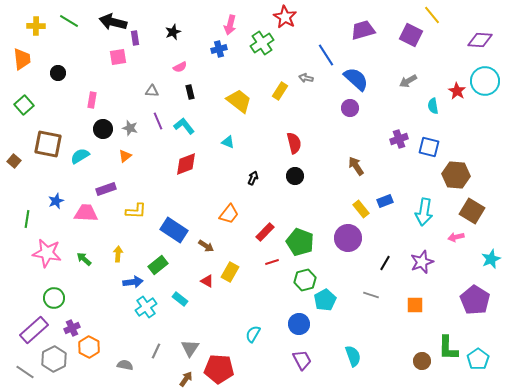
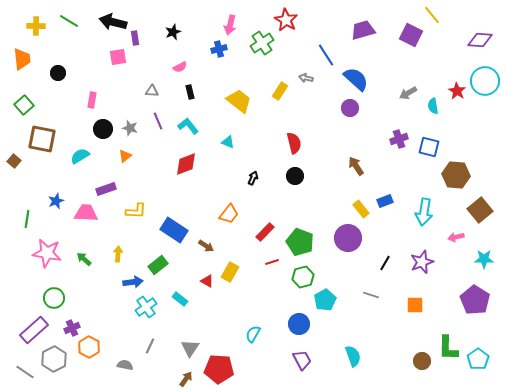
red star at (285, 17): moved 1 px right, 3 px down
gray arrow at (408, 81): moved 12 px down
cyan L-shape at (184, 126): moved 4 px right
brown square at (48, 144): moved 6 px left, 5 px up
brown square at (472, 211): moved 8 px right, 1 px up; rotated 20 degrees clockwise
cyan star at (491, 259): moved 7 px left; rotated 24 degrees clockwise
green hexagon at (305, 280): moved 2 px left, 3 px up
gray line at (156, 351): moved 6 px left, 5 px up
